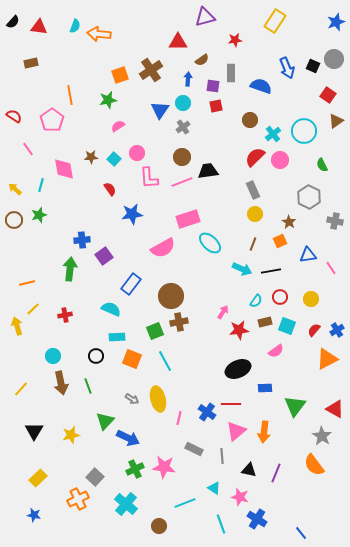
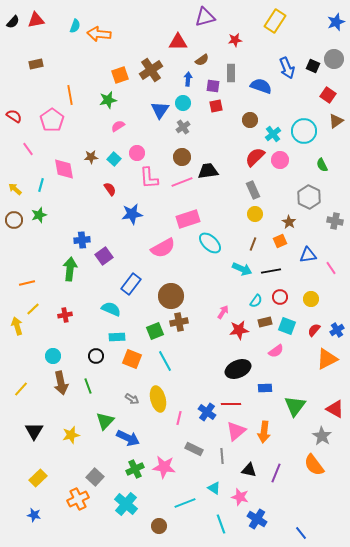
red triangle at (39, 27): moved 3 px left, 7 px up; rotated 18 degrees counterclockwise
brown rectangle at (31, 63): moved 5 px right, 1 px down
